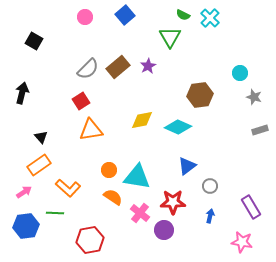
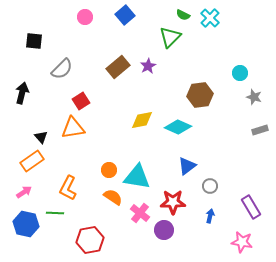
green triangle: rotated 15 degrees clockwise
black square: rotated 24 degrees counterclockwise
gray semicircle: moved 26 px left
orange triangle: moved 18 px left, 2 px up
orange rectangle: moved 7 px left, 4 px up
orange L-shape: rotated 75 degrees clockwise
blue hexagon: moved 2 px up; rotated 20 degrees clockwise
